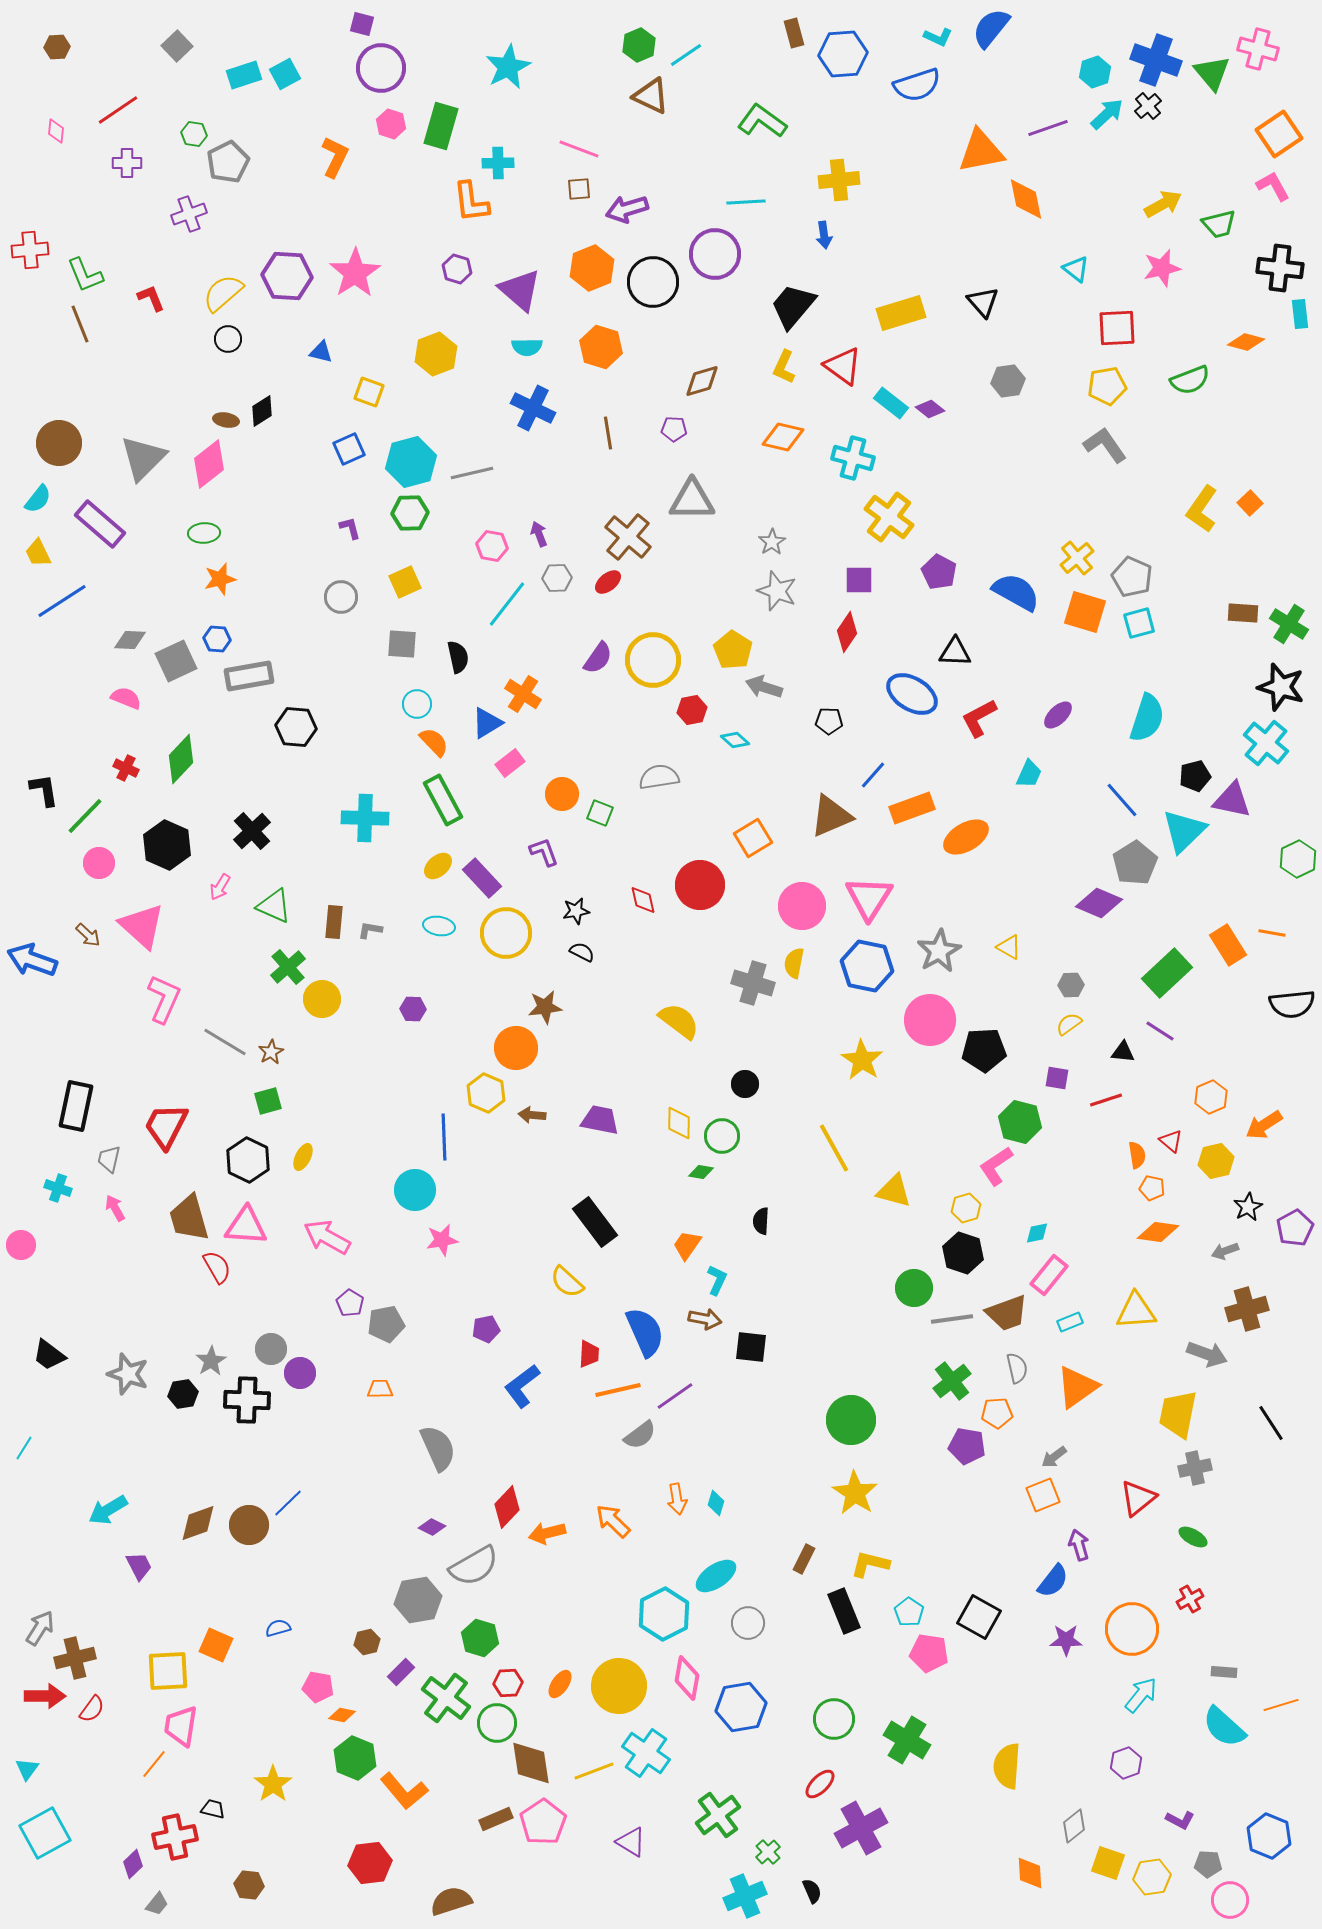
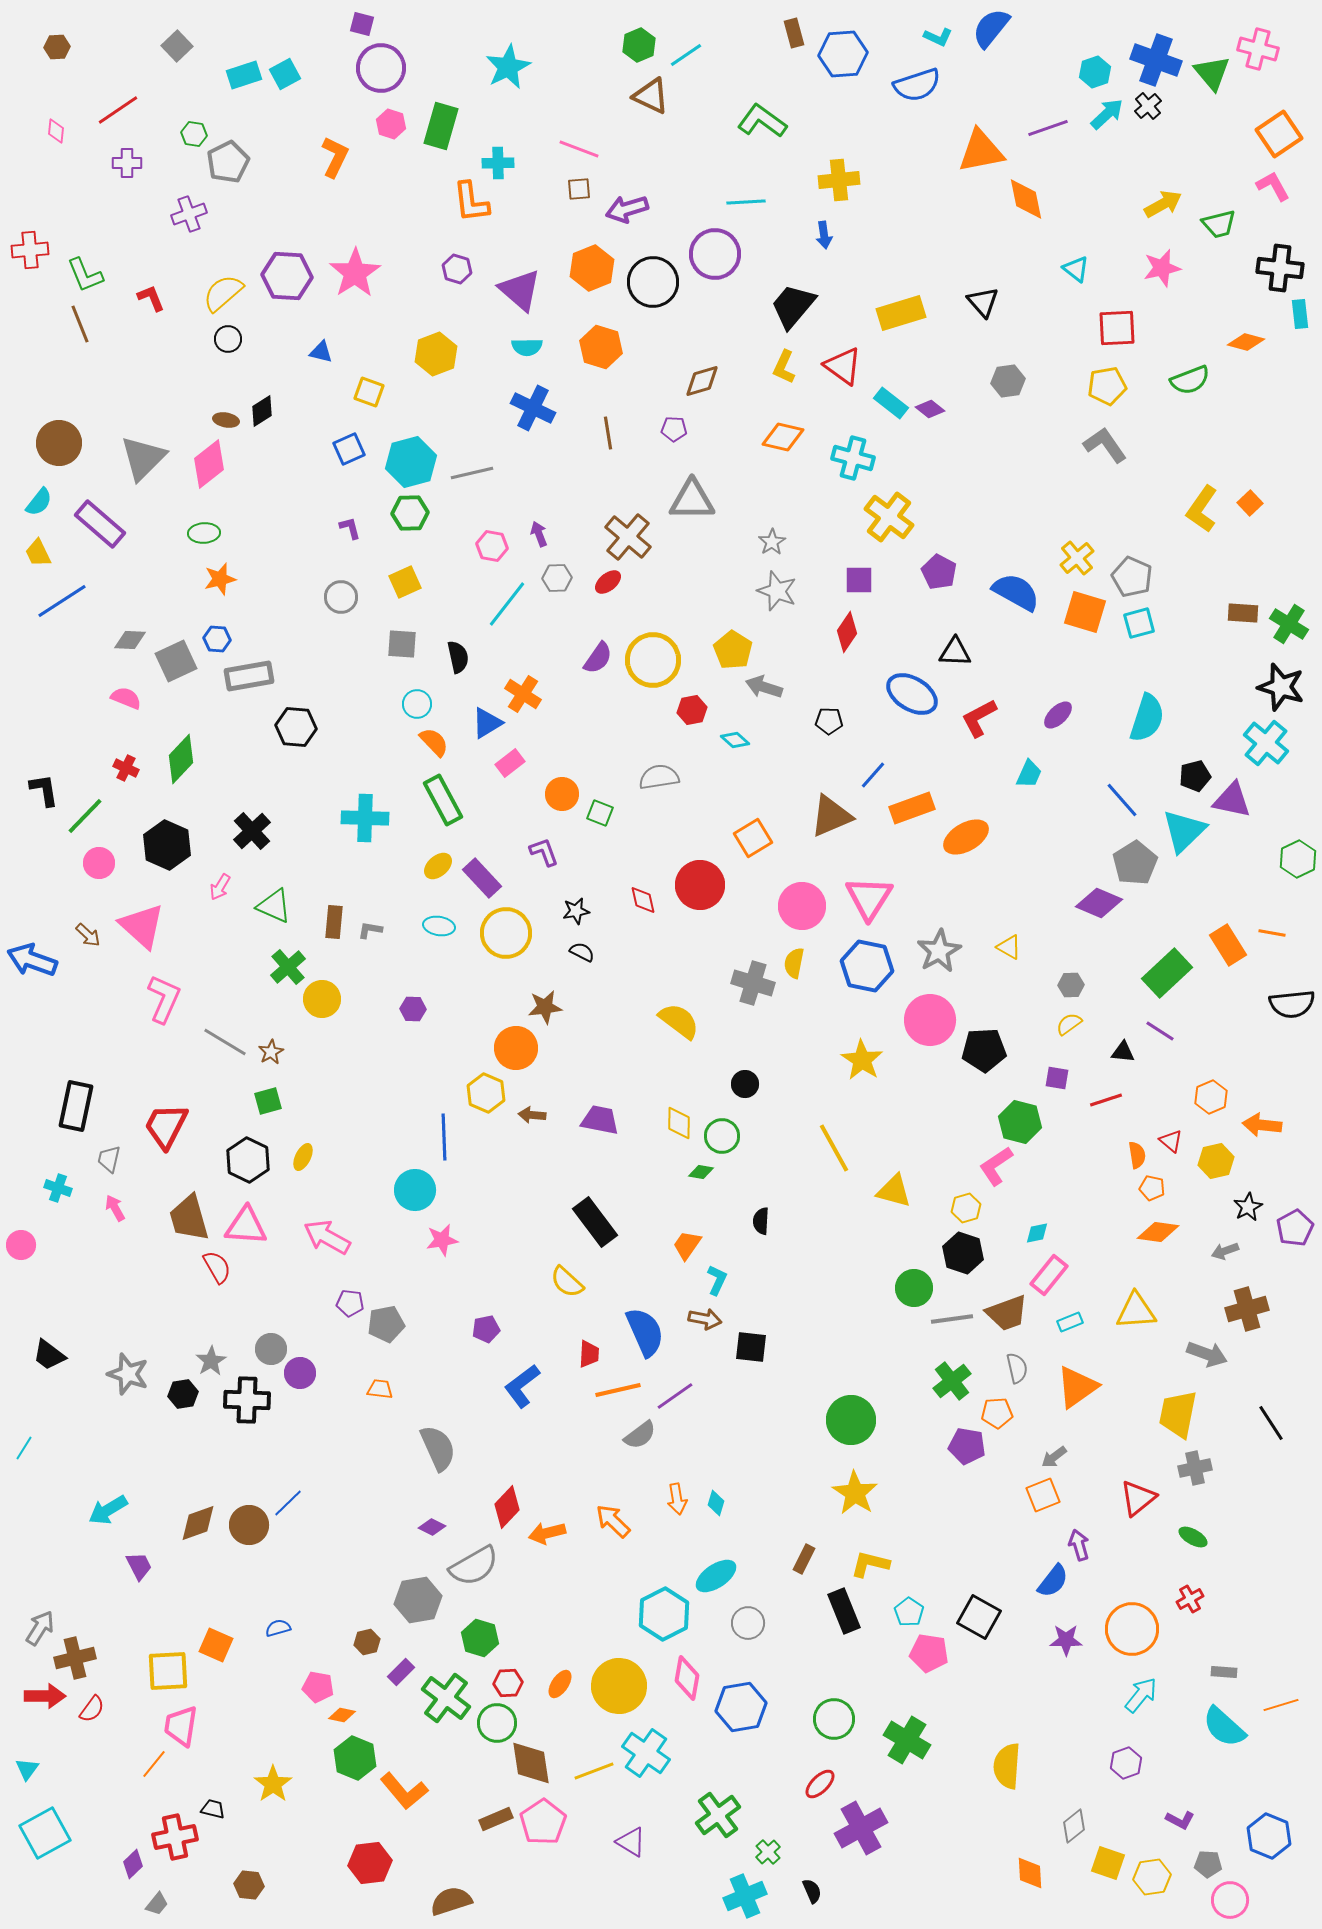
cyan semicircle at (38, 499): moved 1 px right, 3 px down
orange arrow at (1264, 1125): moved 2 px left; rotated 39 degrees clockwise
purple pentagon at (350, 1303): rotated 24 degrees counterclockwise
orange trapezoid at (380, 1389): rotated 8 degrees clockwise
